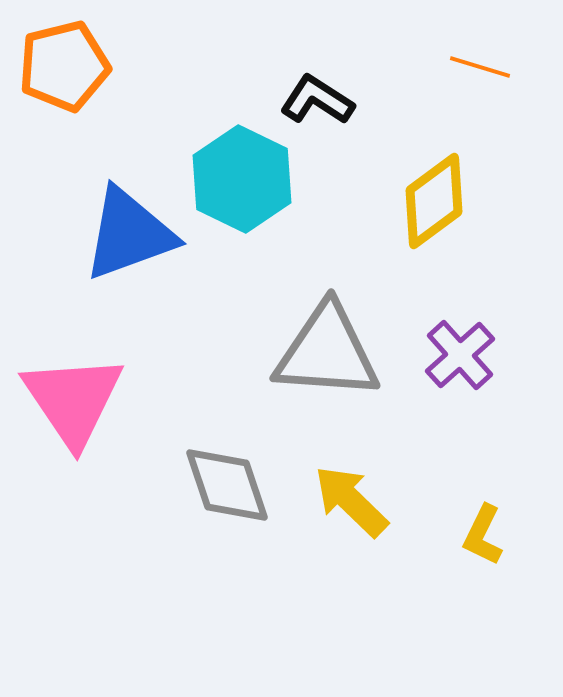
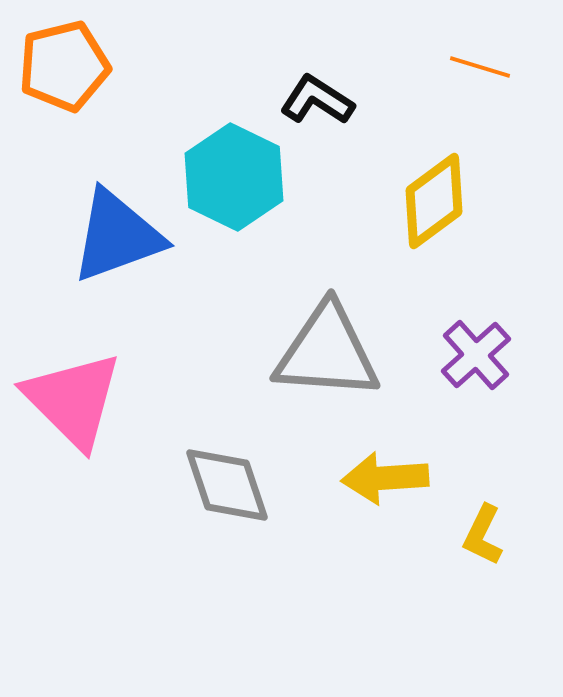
cyan hexagon: moved 8 px left, 2 px up
blue triangle: moved 12 px left, 2 px down
purple cross: moved 16 px right
pink triangle: rotated 11 degrees counterclockwise
yellow arrow: moved 34 px right, 23 px up; rotated 48 degrees counterclockwise
